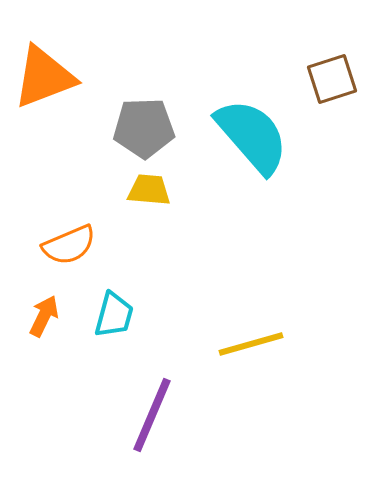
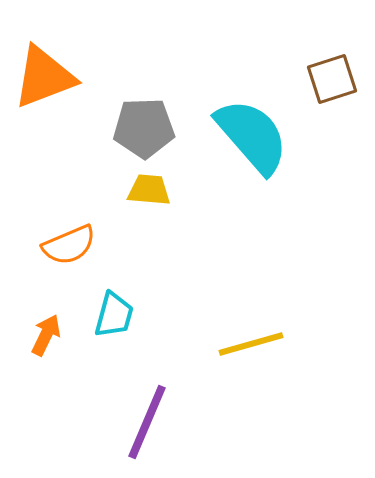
orange arrow: moved 2 px right, 19 px down
purple line: moved 5 px left, 7 px down
